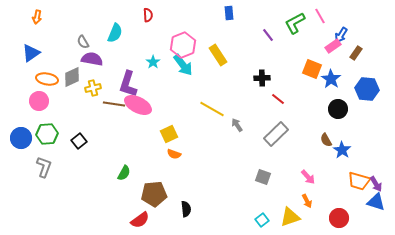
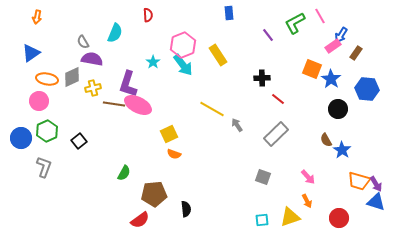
green hexagon at (47, 134): moved 3 px up; rotated 20 degrees counterclockwise
cyan square at (262, 220): rotated 32 degrees clockwise
